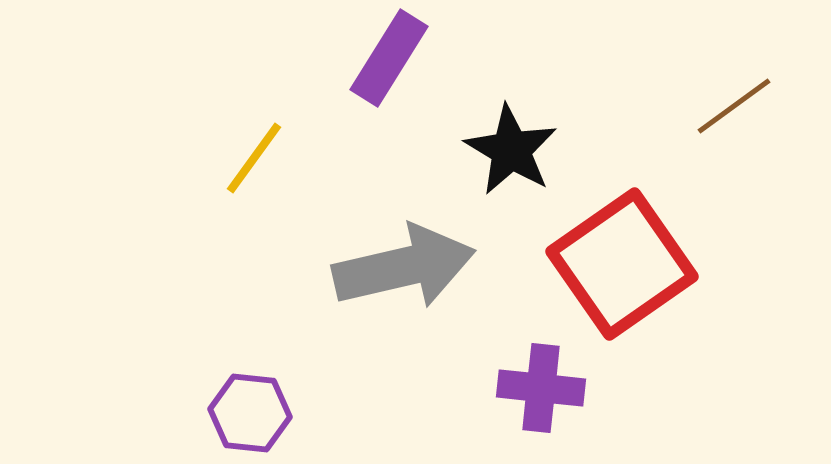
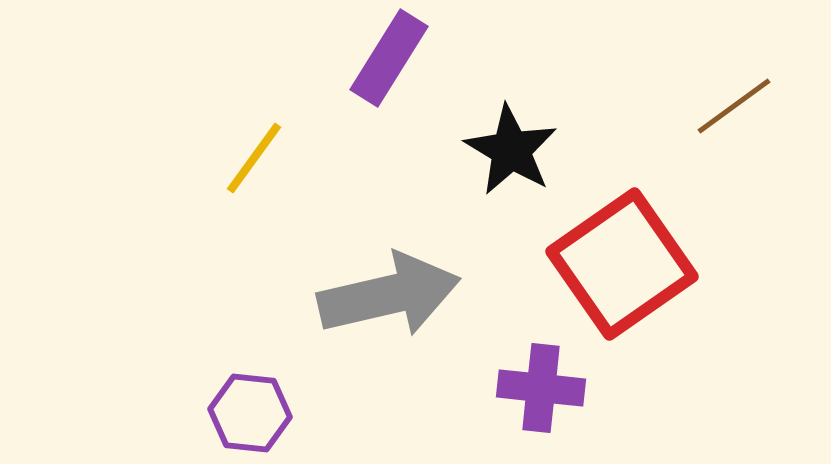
gray arrow: moved 15 px left, 28 px down
